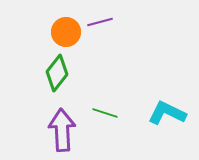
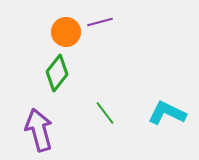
green line: rotated 35 degrees clockwise
purple arrow: moved 23 px left; rotated 12 degrees counterclockwise
